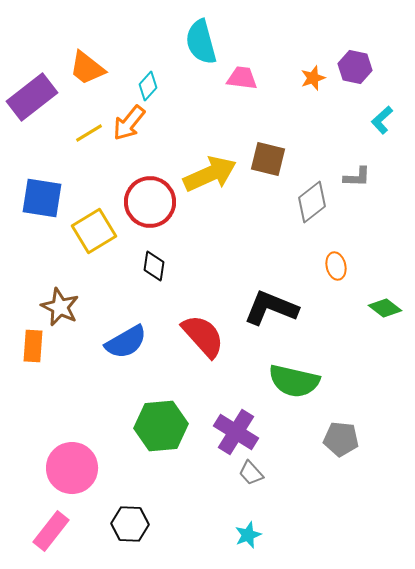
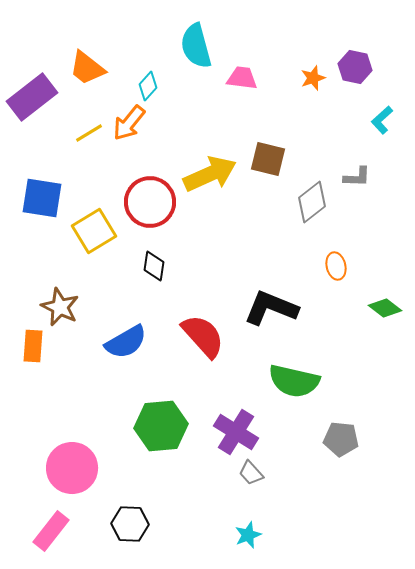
cyan semicircle: moved 5 px left, 4 px down
